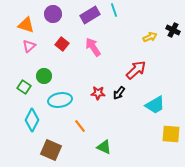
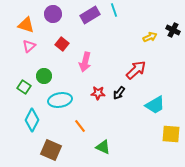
pink arrow: moved 8 px left, 15 px down; rotated 132 degrees counterclockwise
green triangle: moved 1 px left
